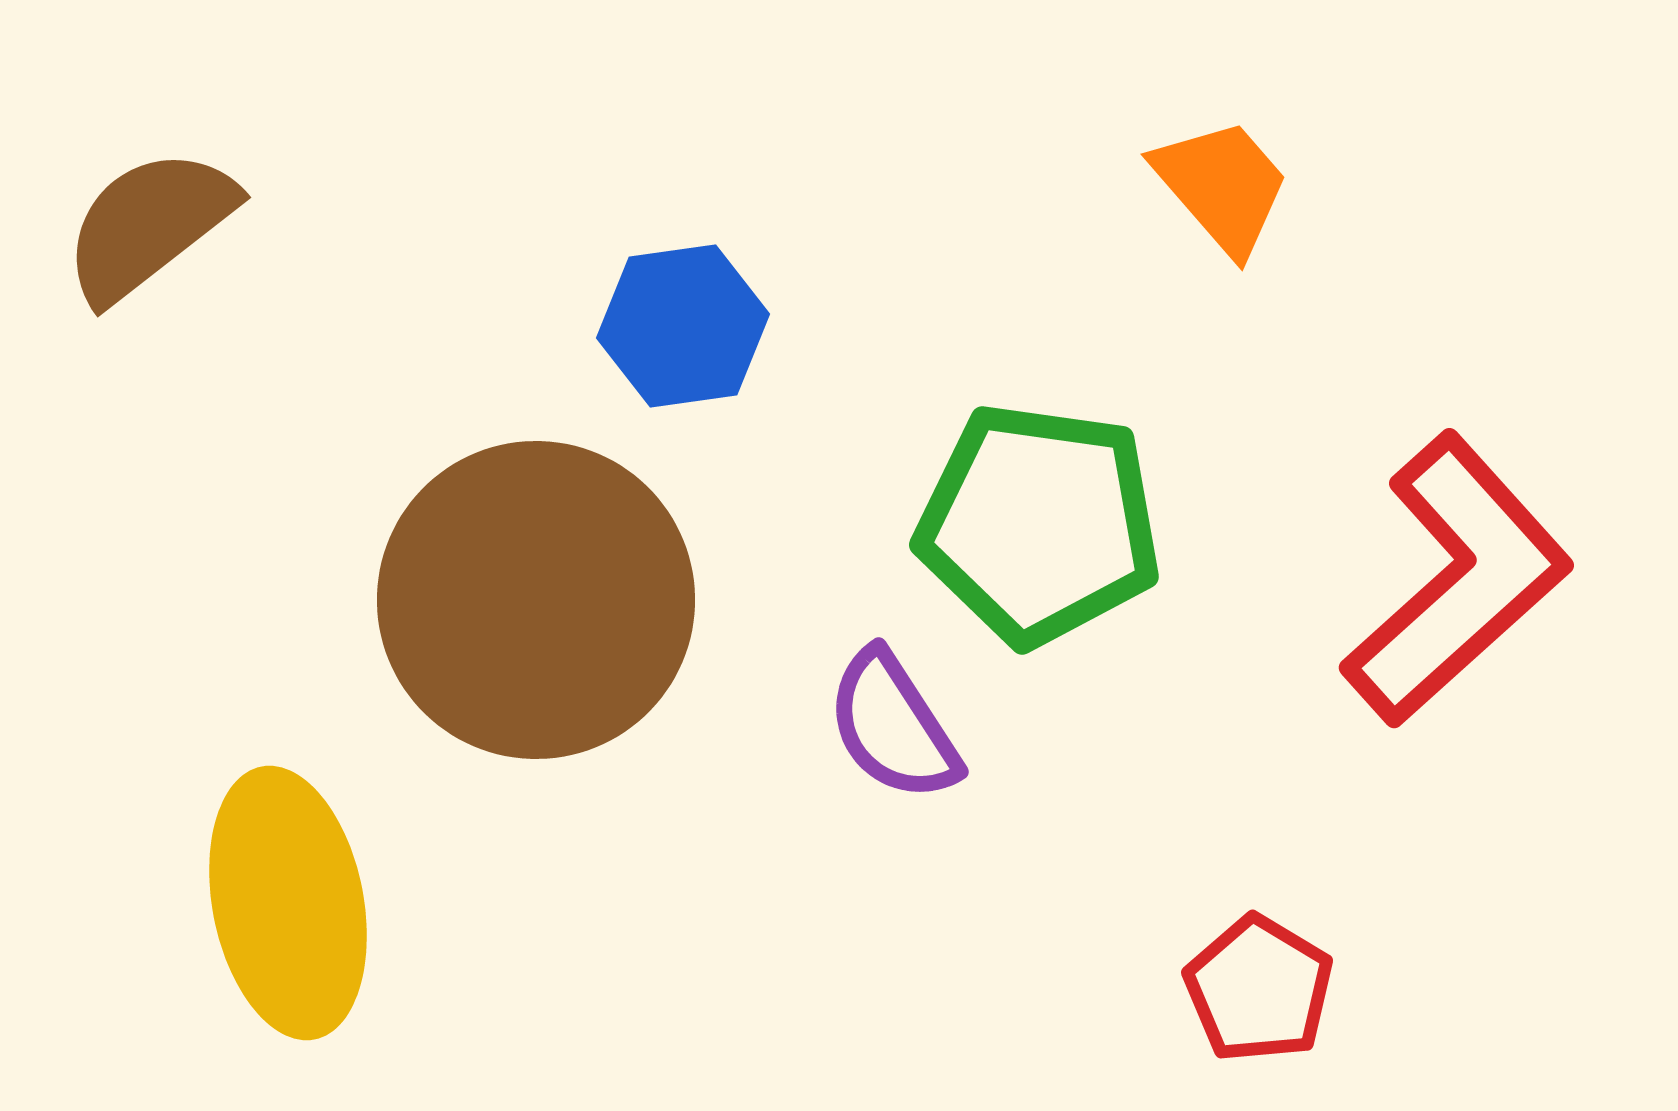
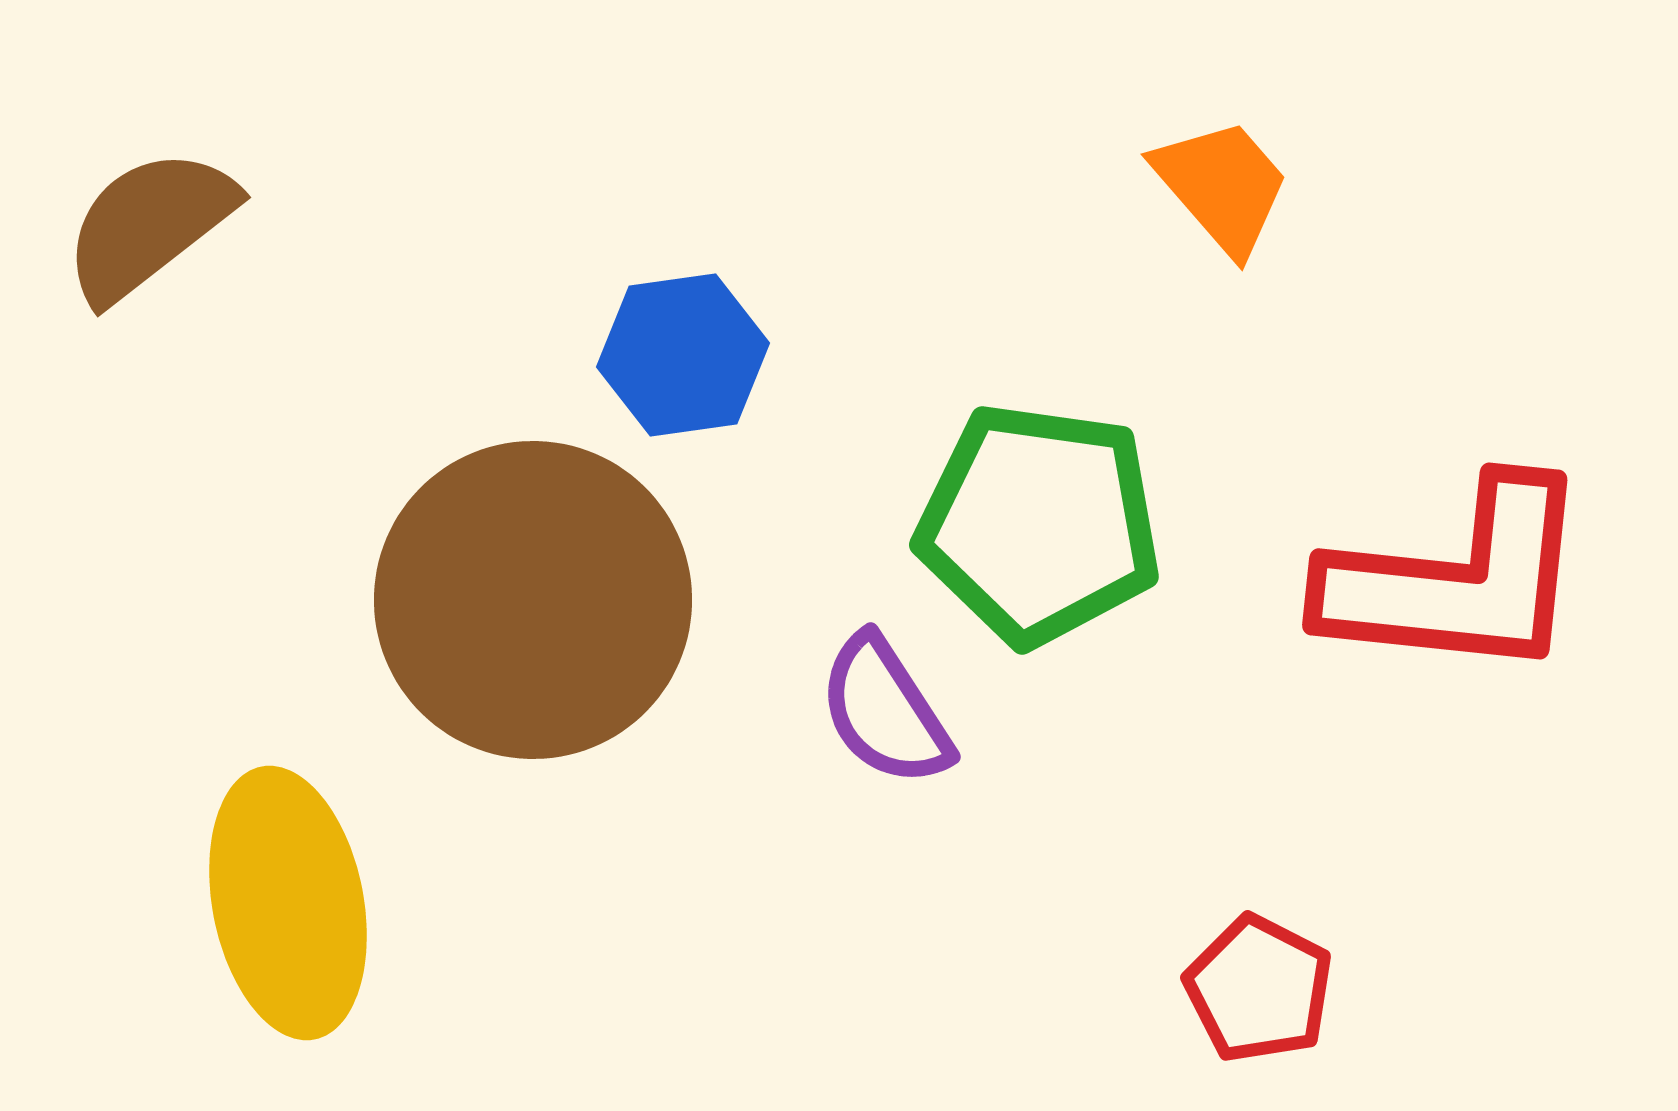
blue hexagon: moved 29 px down
red L-shape: rotated 48 degrees clockwise
brown circle: moved 3 px left
purple semicircle: moved 8 px left, 15 px up
red pentagon: rotated 4 degrees counterclockwise
